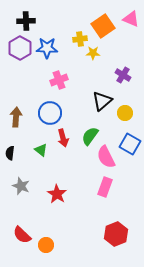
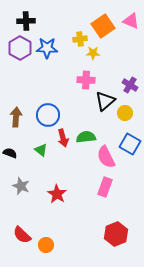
pink triangle: moved 2 px down
purple cross: moved 7 px right, 10 px down
pink cross: moved 27 px right; rotated 24 degrees clockwise
black triangle: moved 3 px right
blue circle: moved 2 px left, 2 px down
green semicircle: moved 4 px left, 1 px down; rotated 48 degrees clockwise
black semicircle: rotated 104 degrees clockwise
